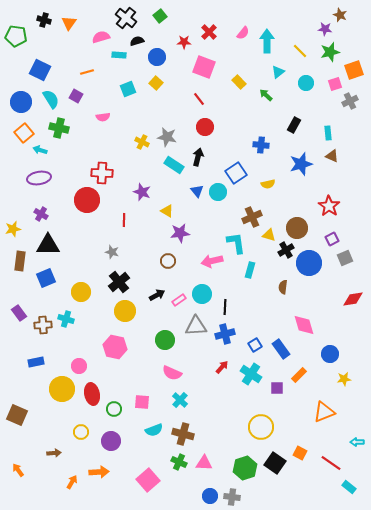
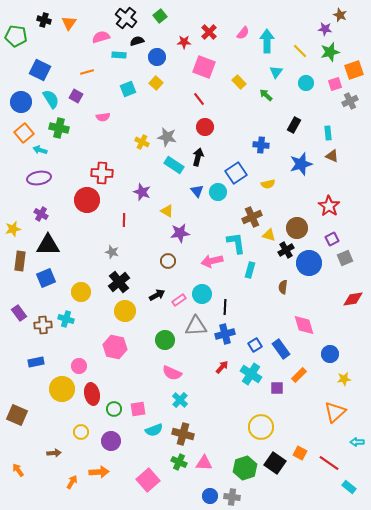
cyan triangle at (278, 72): moved 2 px left; rotated 16 degrees counterclockwise
pink square at (142, 402): moved 4 px left, 7 px down; rotated 14 degrees counterclockwise
orange triangle at (324, 412): moved 11 px right; rotated 20 degrees counterclockwise
red line at (331, 463): moved 2 px left
